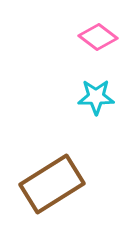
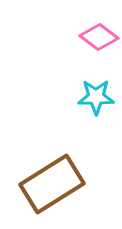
pink diamond: moved 1 px right
